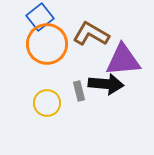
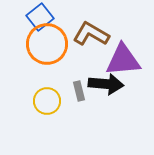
yellow circle: moved 2 px up
